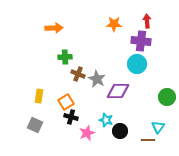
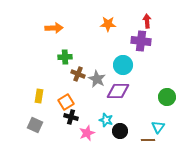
orange star: moved 6 px left
cyan circle: moved 14 px left, 1 px down
